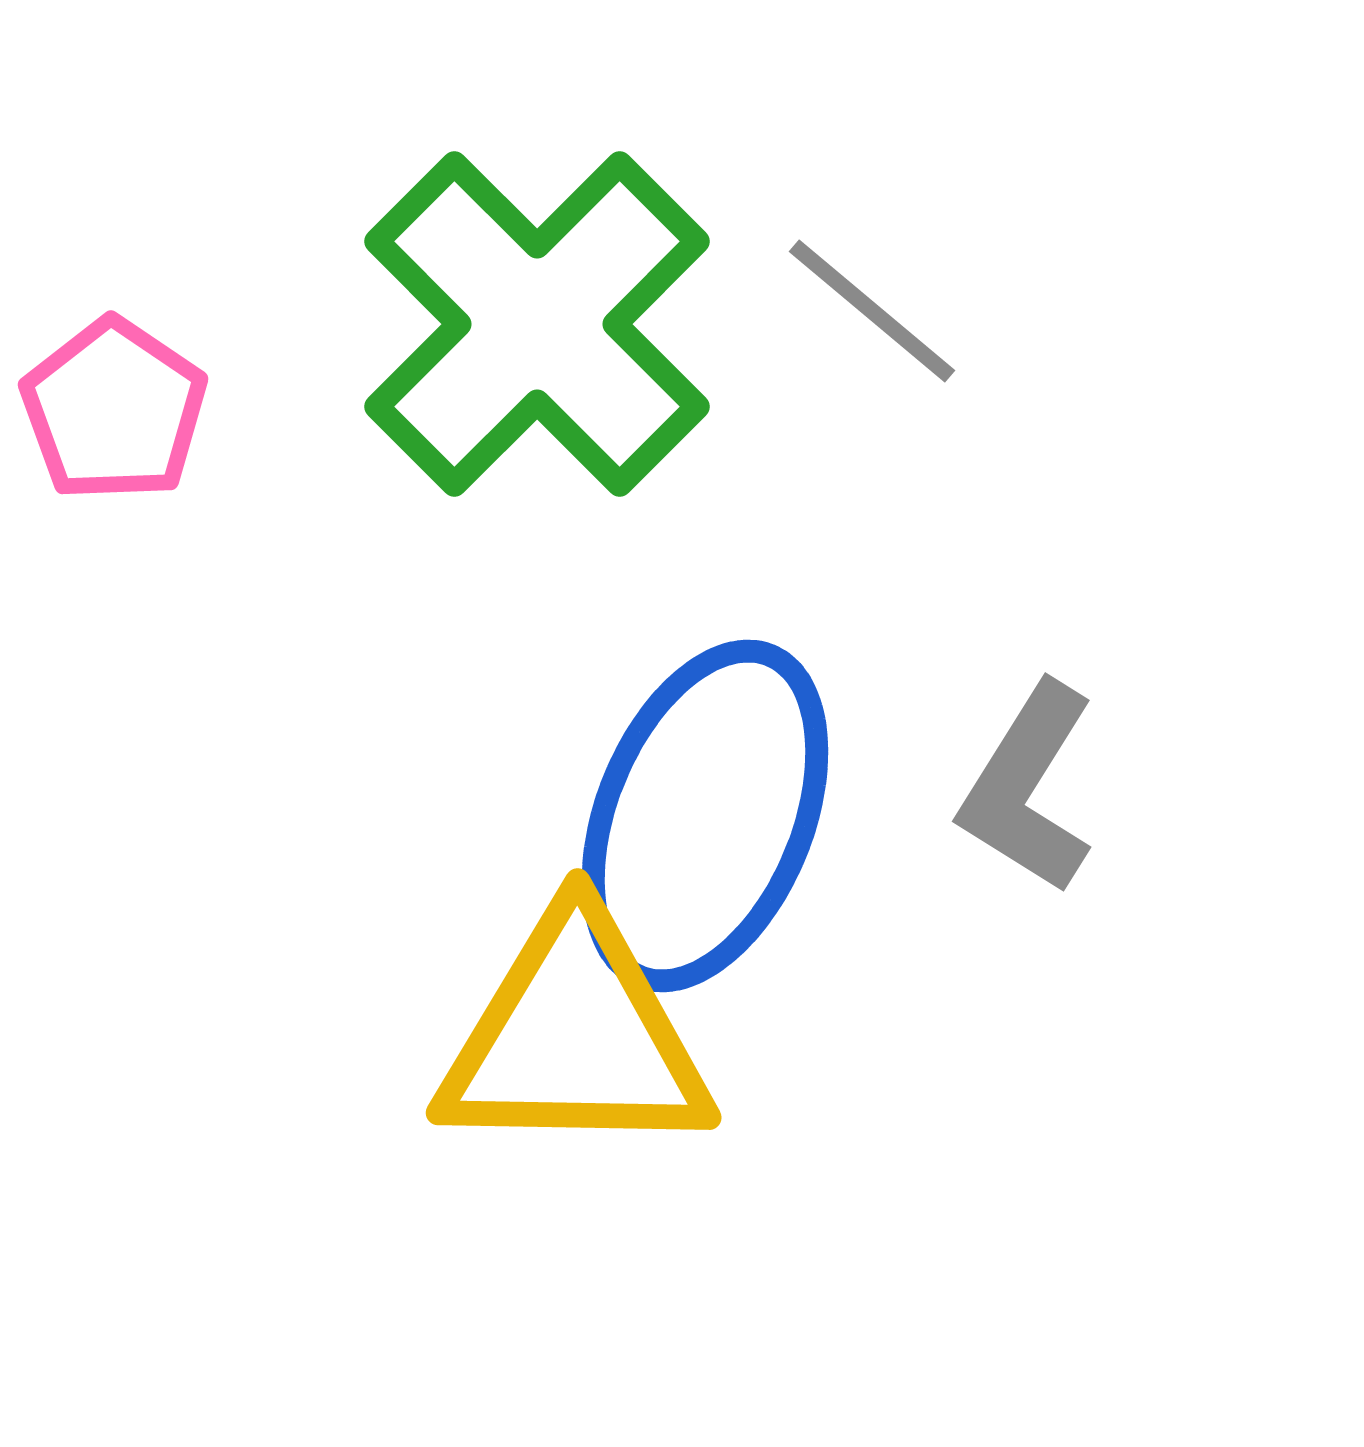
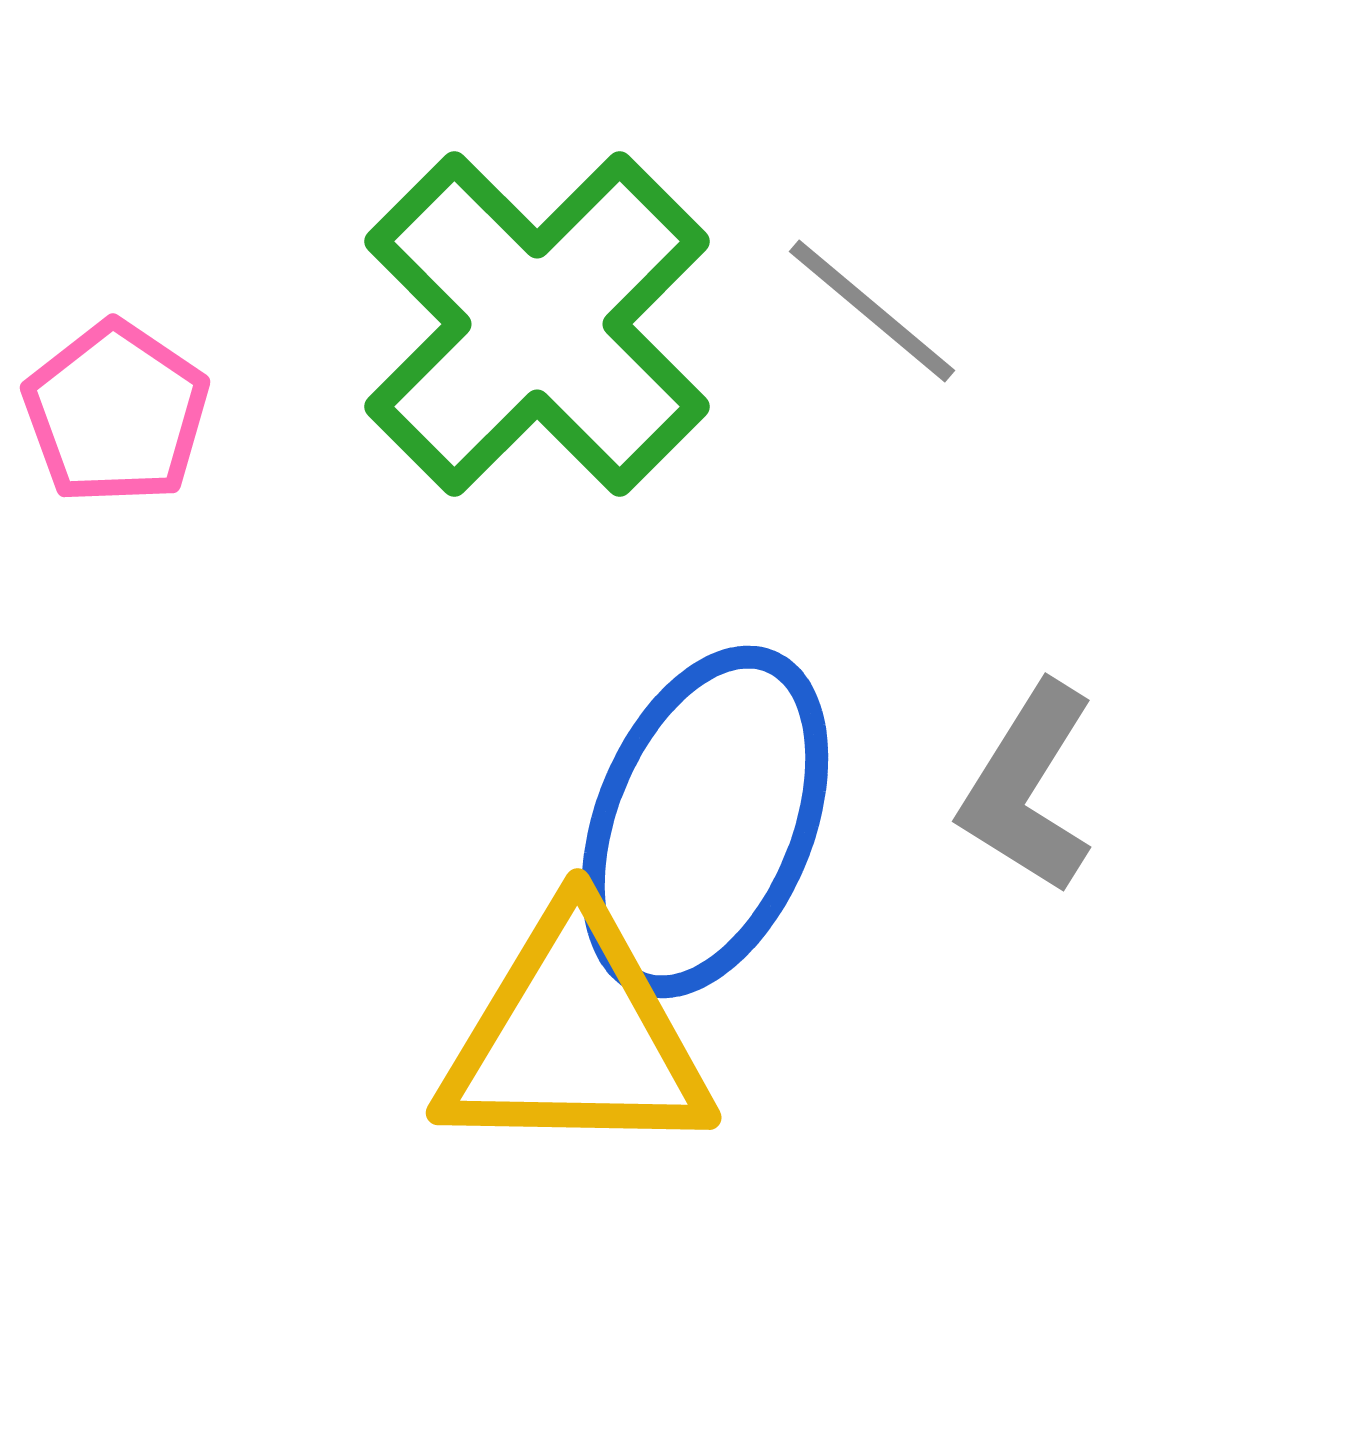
pink pentagon: moved 2 px right, 3 px down
blue ellipse: moved 6 px down
